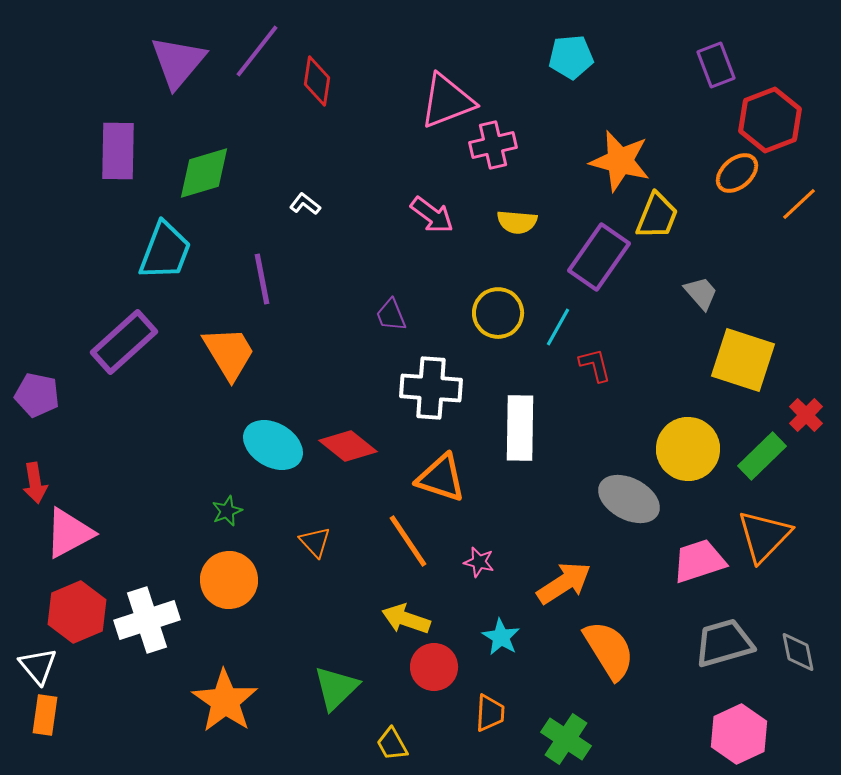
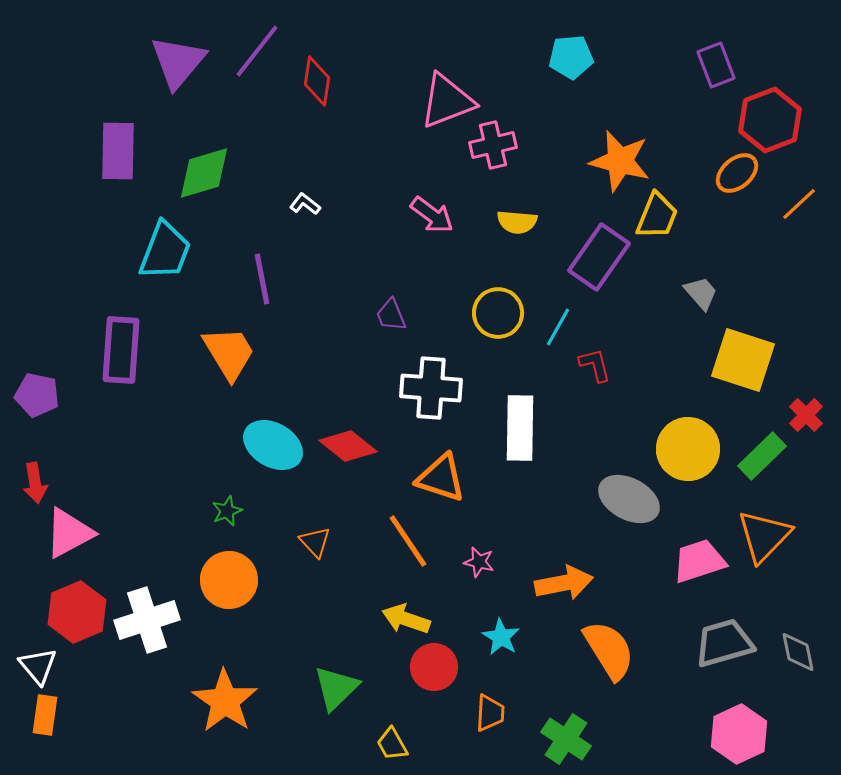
purple rectangle at (124, 342): moved 3 px left, 8 px down; rotated 44 degrees counterclockwise
orange arrow at (564, 583): rotated 22 degrees clockwise
